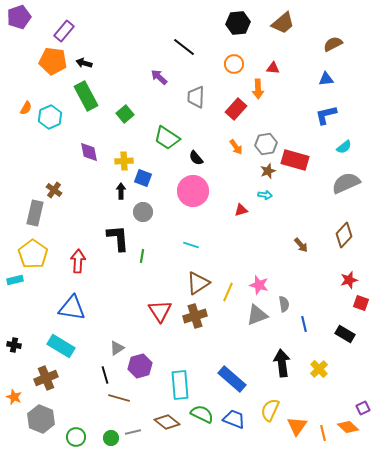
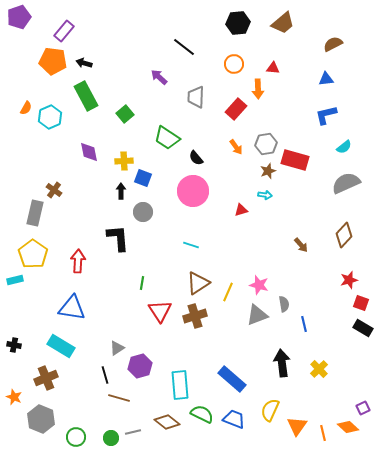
green line at (142, 256): moved 27 px down
black rectangle at (345, 334): moved 18 px right, 6 px up
